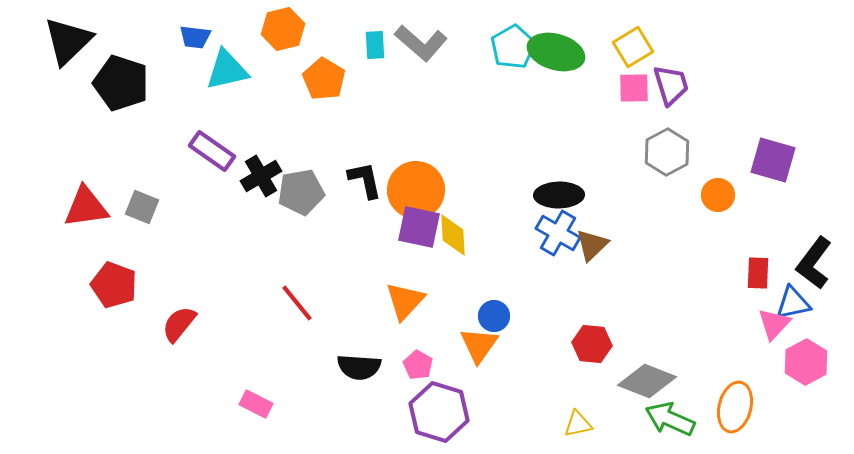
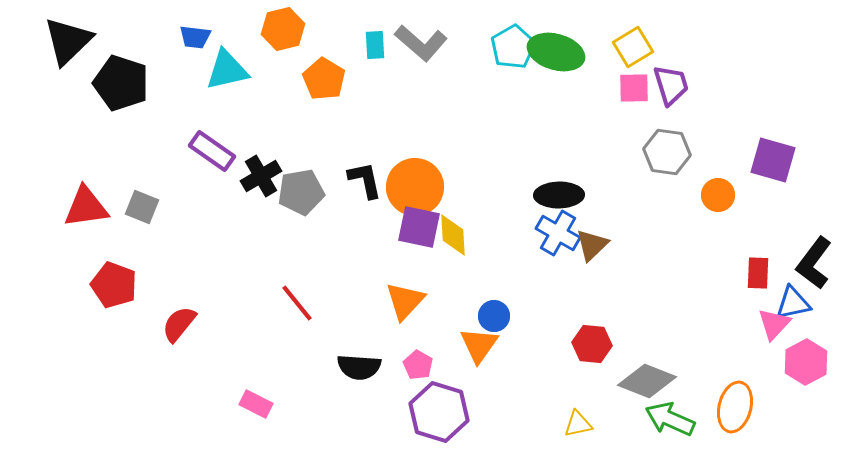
gray hexagon at (667, 152): rotated 24 degrees counterclockwise
orange circle at (416, 190): moved 1 px left, 3 px up
